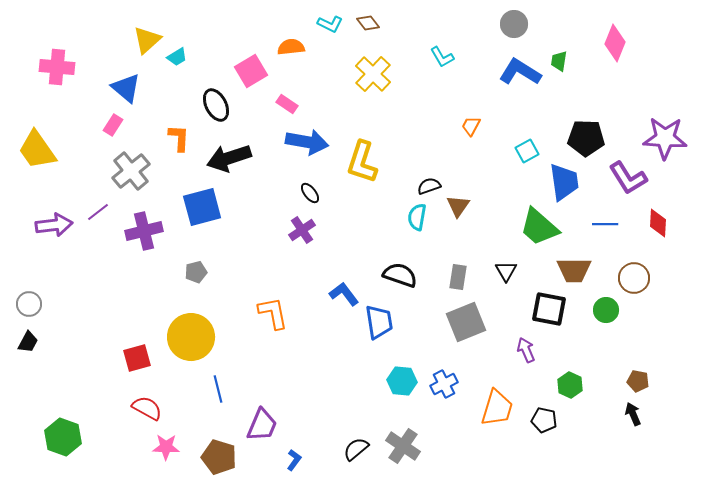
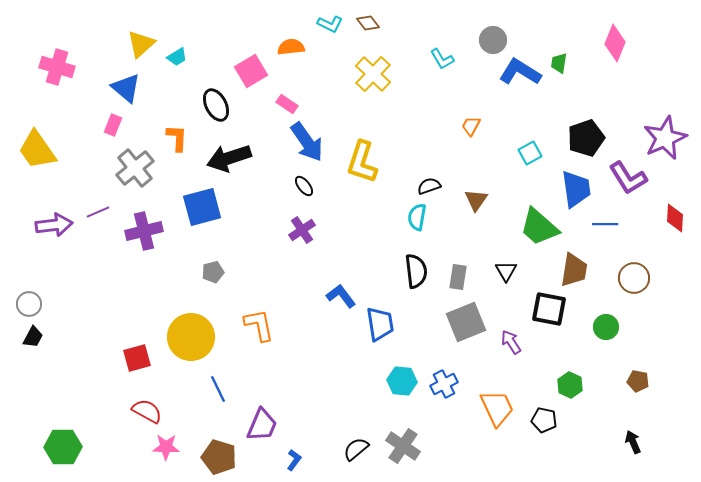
gray circle at (514, 24): moved 21 px left, 16 px down
yellow triangle at (147, 40): moved 6 px left, 4 px down
cyan L-shape at (442, 57): moved 2 px down
green trapezoid at (559, 61): moved 2 px down
pink cross at (57, 67): rotated 12 degrees clockwise
pink rectangle at (113, 125): rotated 10 degrees counterclockwise
orange L-shape at (179, 138): moved 2 px left
black pentagon at (586, 138): rotated 21 degrees counterclockwise
purple star at (665, 138): rotated 27 degrees counterclockwise
blue arrow at (307, 142): rotated 45 degrees clockwise
cyan square at (527, 151): moved 3 px right, 2 px down
gray cross at (131, 171): moved 4 px right, 3 px up
blue trapezoid at (564, 182): moved 12 px right, 7 px down
black ellipse at (310, 193): moved 6 px left, 7 px up
brown triangle at (458, 206): moved 18 px right, 6 px up
purple line at (98, 212): rotated 15 degrees clockwise
red diamond at (658, 223): moved 17 px right, 5 px up
brown trapezoid at (574, 270): rotated 81 degrees counterclockwise
gray pentagon at (196, 272): moved 17 px right
black semicircle at (400, 275): moved 16 px right, 4 px up; rotated 64 degrees clockwise
blue L-shape at (344, 294): moved 3 px left, 2 px down
green circle at (606, 310): moved 17 px down
orange L-shape at (273, 313): moved 14 px left, 12 px down
blue trapezoid at (379, 322): moved 1 px right, 2 px down
black trapezoid at (28, 342): moved 5 px right, 5 px up
purple arrow at (526, 350): moved 15 px left, 8 px up; rotated 10 degrees counterclockwise
blue line at (218, 389): rotated 12 degrees counterclockwise
red semicircle at (147, 408): moved 3 px down
orange trapezoid at (497, 408): rotated 42 degrees counterclockwise
black arrow at (633, 414): moved 28 px down
green hexagon at (63, 437): moved 10 px down; rotated 21 degrees counterclockwise
